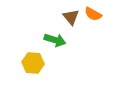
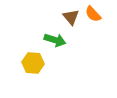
orange semicircle: rotated 18 degrees clockwise
